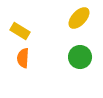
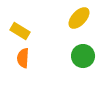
green circle: moved 3 px right, 1 px up
